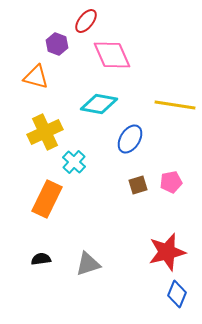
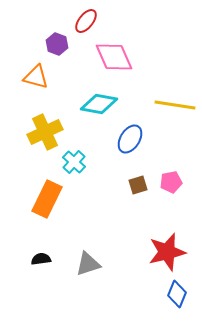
pink diamond: moved 2 px right, 2 px down
